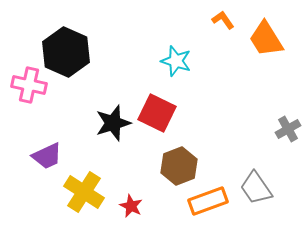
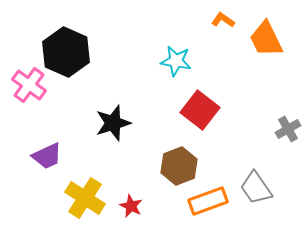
orange L-shape: rotated 20 degrees counterclockwise
orange trapezoid: rotated 6 degrees clockwise
cyan star: rotated 8 degrees counterclockwise
pink cross: rotated 24 degrees clockwise
red square: moved 43 px right, 3 px up; rotated 12 degrees clockwise
yellow cross: moved 1 px right, 6 px down
